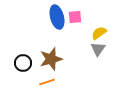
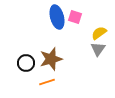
pink square: rotated 24 degrees clockwise
black circle: moved 3 px right
